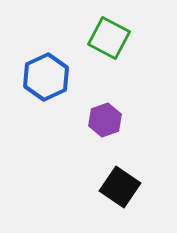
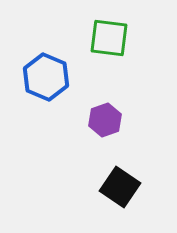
green square: rotated 21 degrees counterclockwise
blue hexagon: rotated 12 degrees counterclockwise
